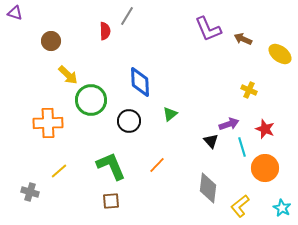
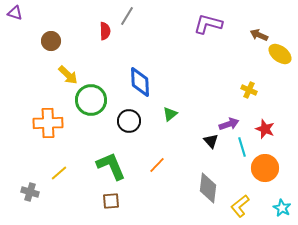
purple L-shape: moved 5 px up; rotated 128 degrees clockwise
brown arrow: moved 16 px right, 4 px up
yellow line: moved 2 px down
